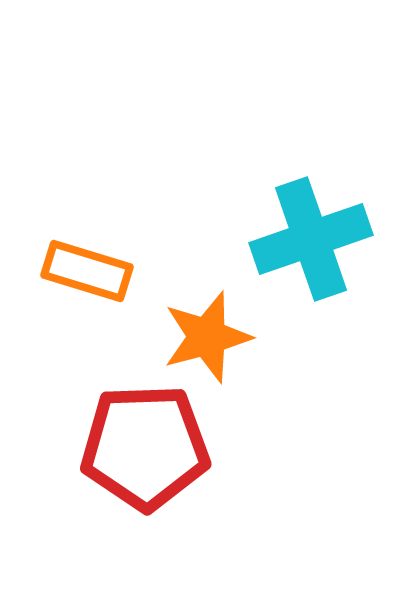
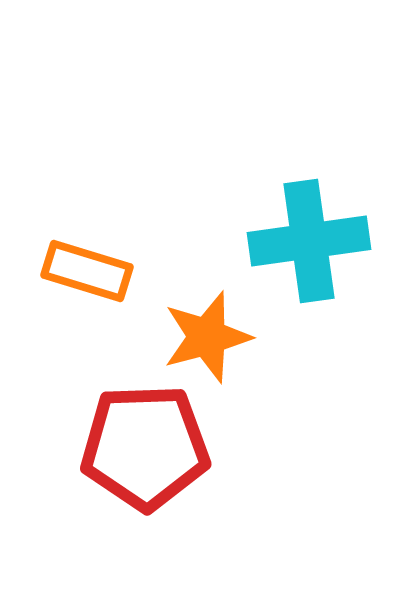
cyan cross: moved 2 px left, 2 px down; rotated 11 degrees clockwise
